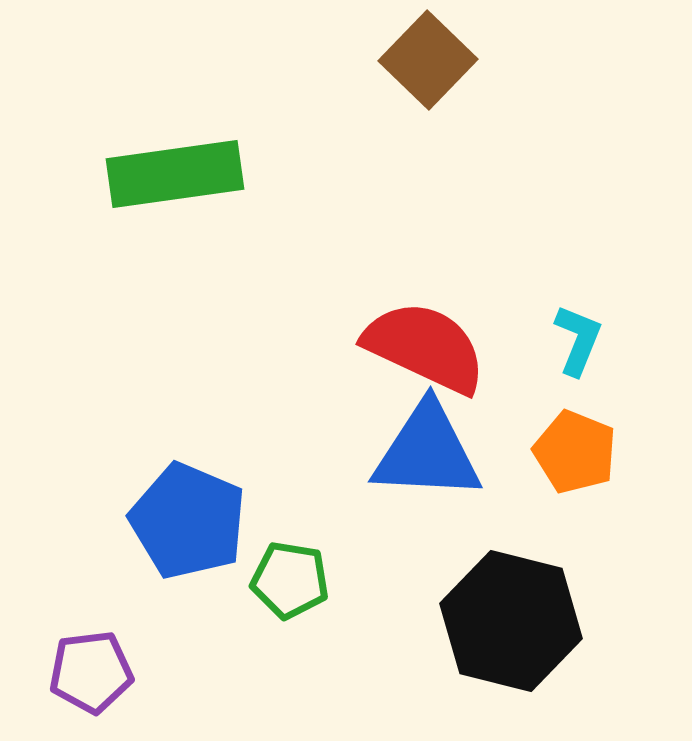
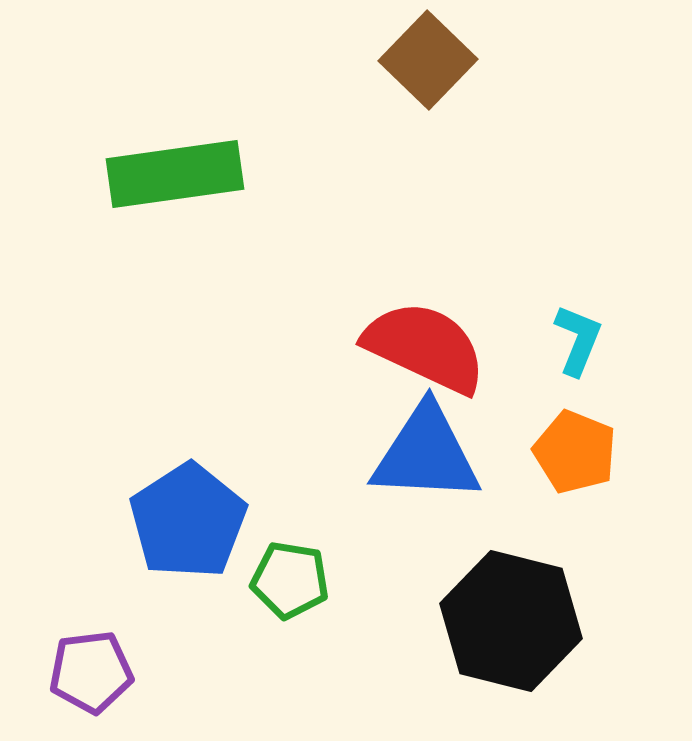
blue triangle: moved 1 px left, 2 px down
blue pentagon: rotated 16 degrees clockwise
